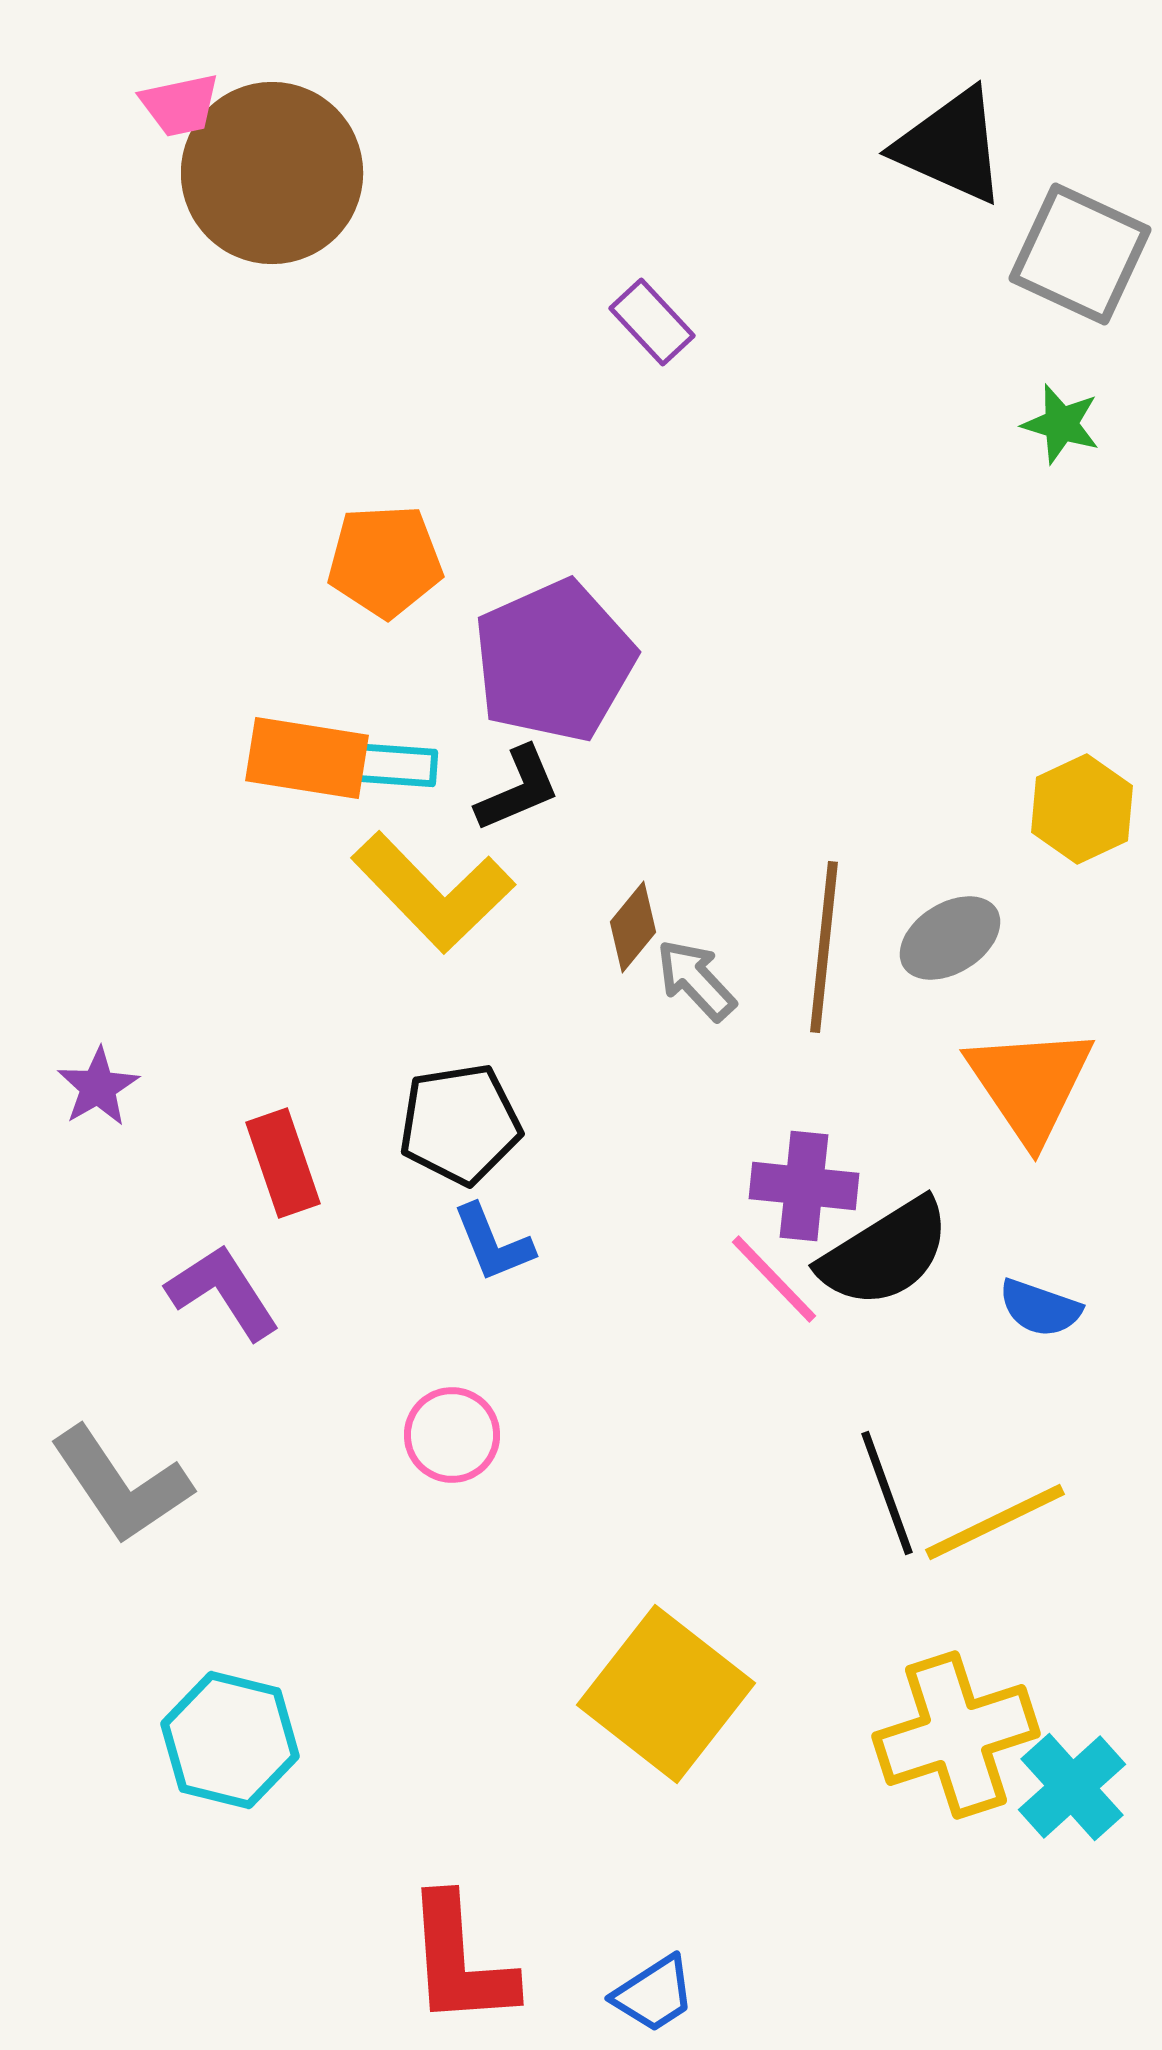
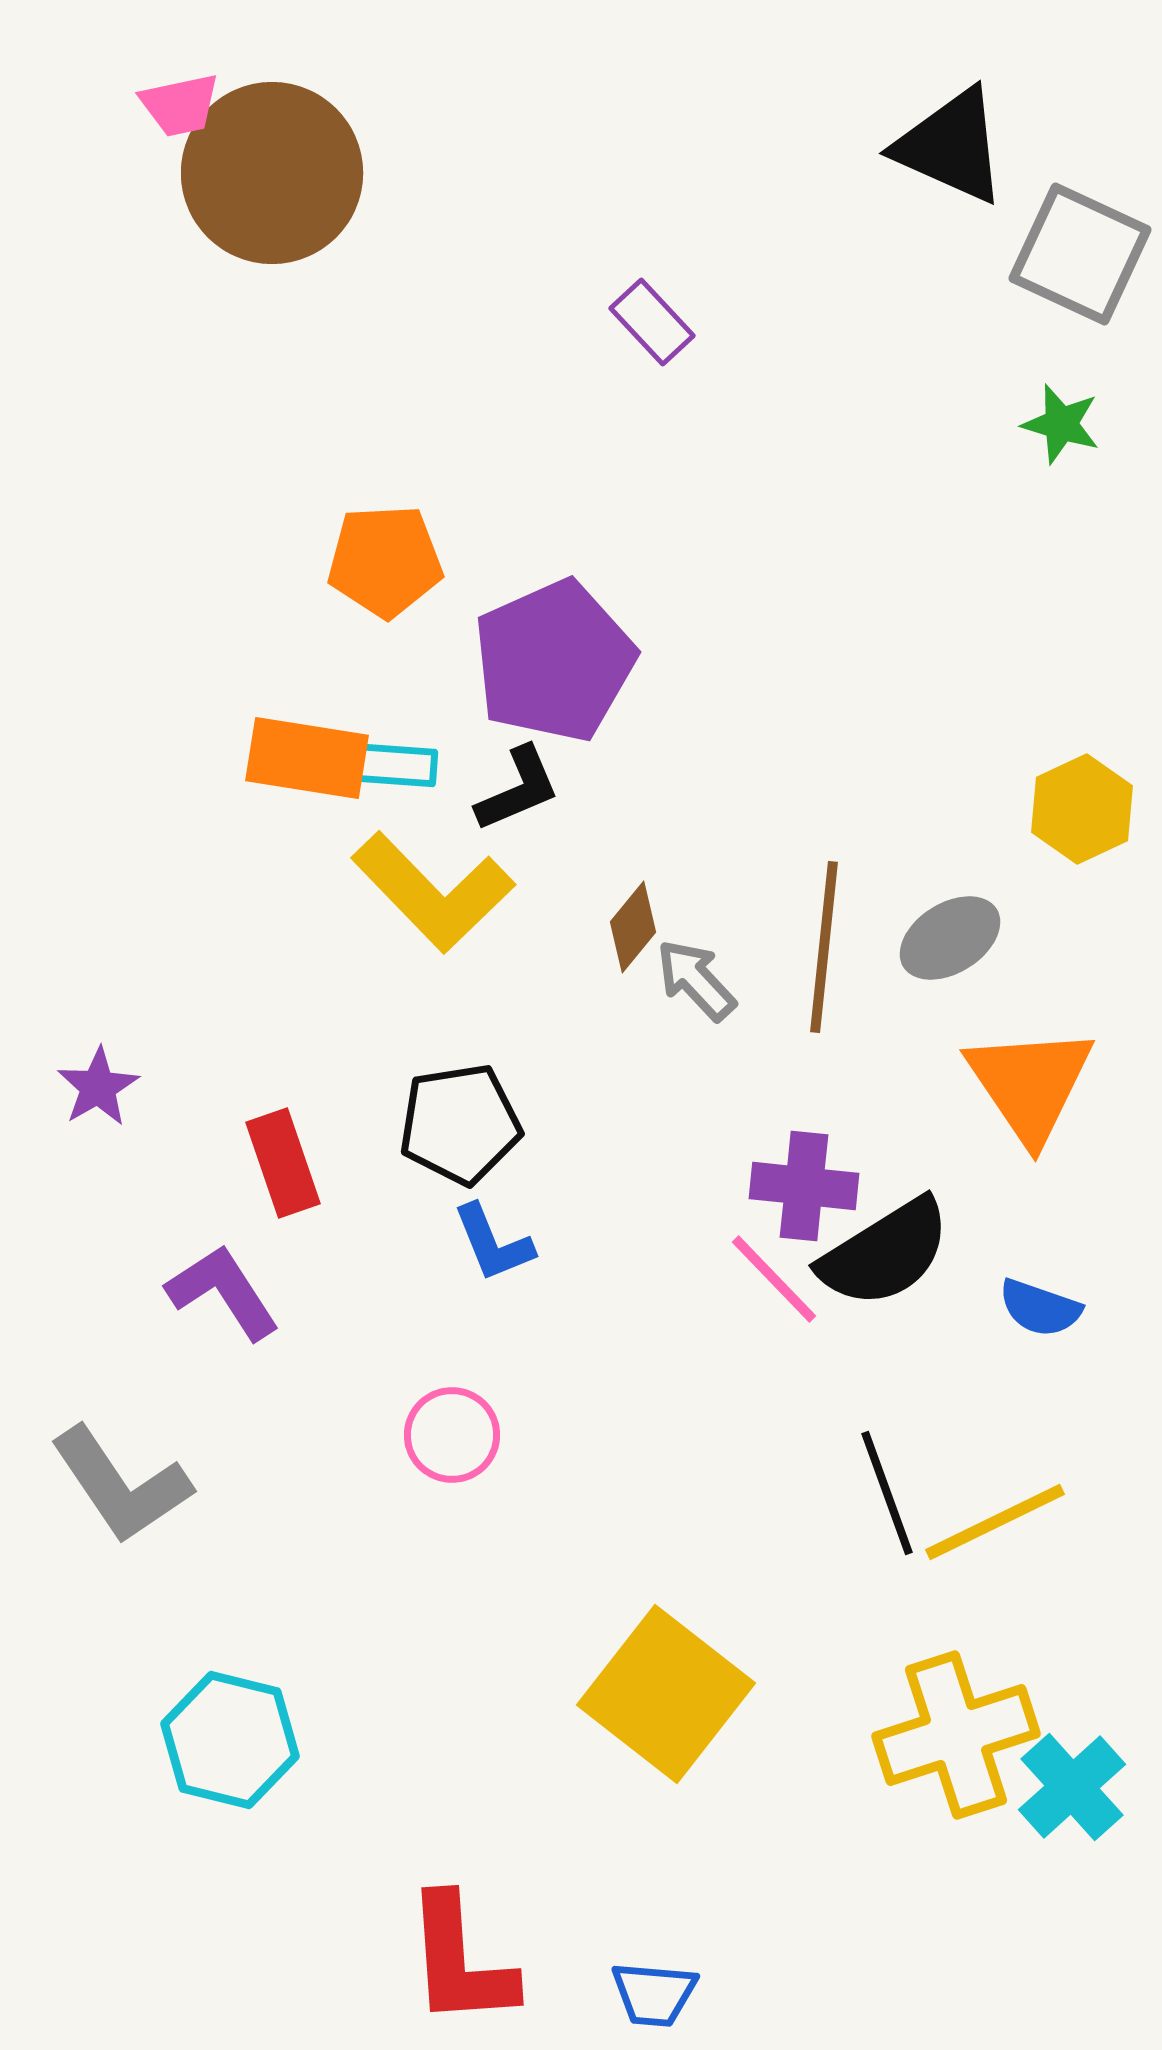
blue trapezoid: rotated 38 degrees clockwise
